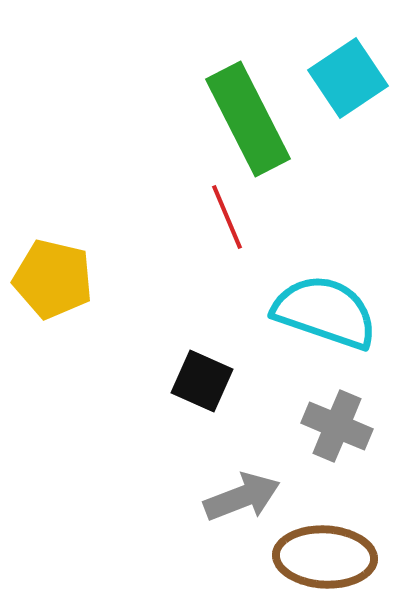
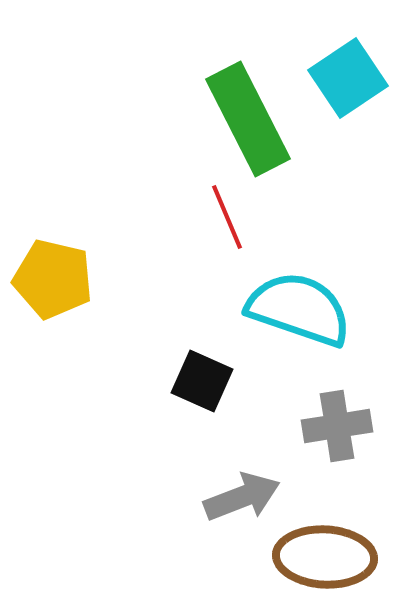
cyan semicircle: moved 26 px left, 3 px up
gray cross: rotated 32 degrees counterclockwise
